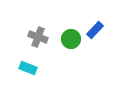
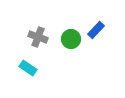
blue rectangle: moved 1 px right
cyan rectangle: rotated 12 degrees clockwise
